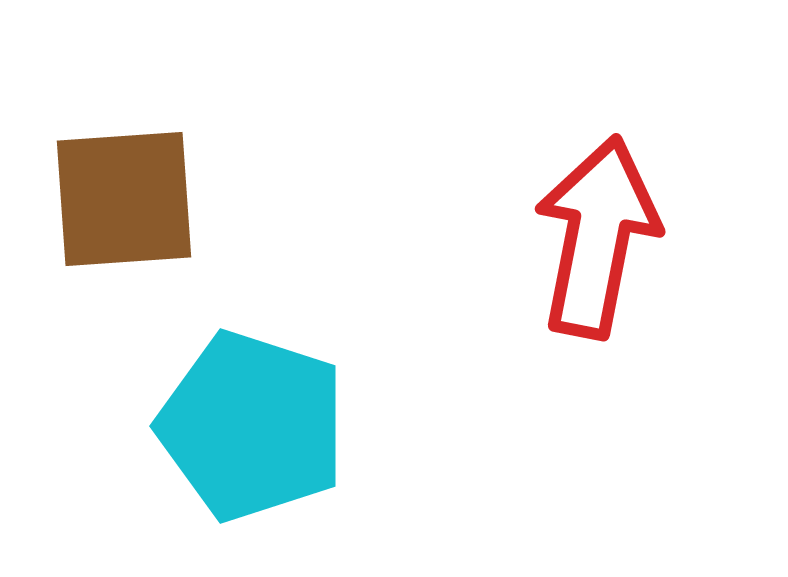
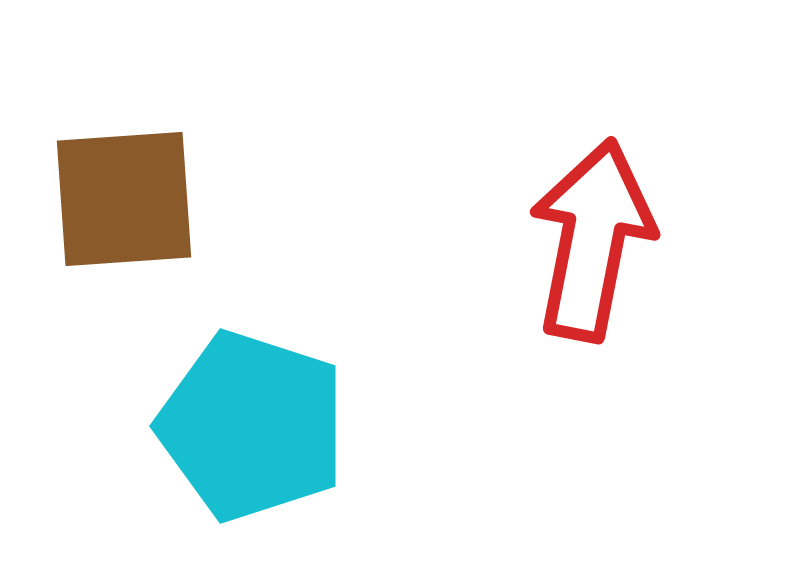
red arrow: moved 5 px left, 3 px down
